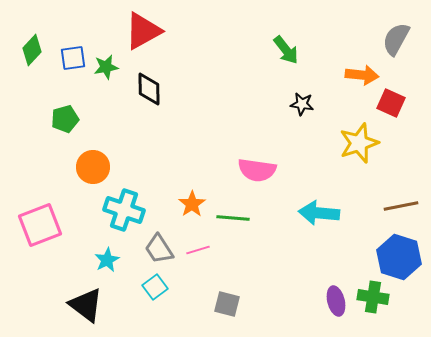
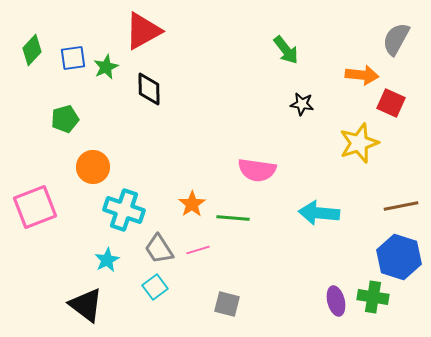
green star: rotated 15 degrees counterclockwise
pink square: moved 5 px left, 18 px up
